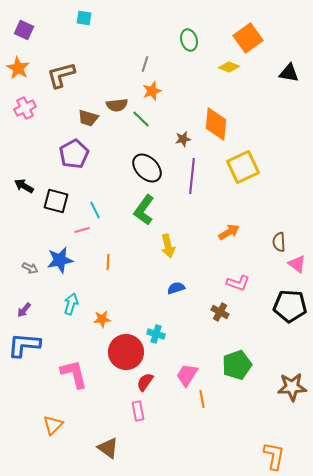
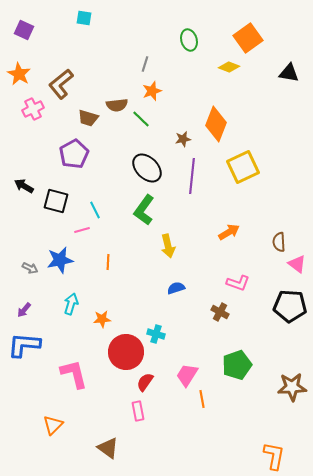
orange star at (18, 68): moved 1 px right, 6 px down
brown L-shape at (61, 75): moved 9 px down; rotated 24 degrees counterclockwise
pink cross at (25, 108): moved 8 px right, 1 px down
orange diamond at (216, 124): rotated 16 degrees clockwise
